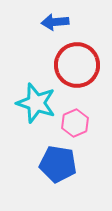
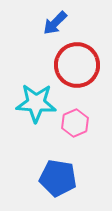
blue arrow: moved 1 px down; rotated 40 degrees counterclockwise
cyan star: rotated 15 degrees counterclockwise
blue pentagon: moved 14 px down
